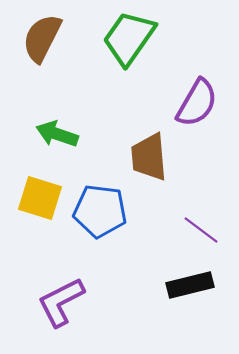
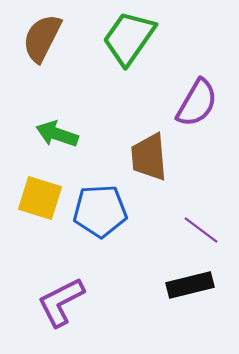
blue pentagon: rotated 10 degrees counterclockwise
